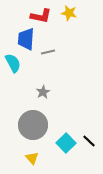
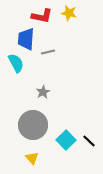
red L-shape: moved 1 px right
cyan semicircle: moved 3 px right
cyan square: moved 3 px up
